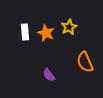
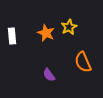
white rectangle: moved 13 px left, 4 px down
orange semicircle: moved 2 px left
